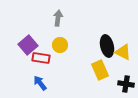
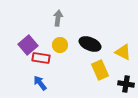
black ellipse: moved 17 px left, 2 px up; rotated 55 degrees counterclockwise
